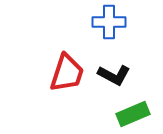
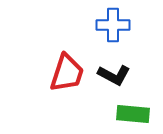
blue cross: moved 4 px right, 3 px down
green rectangle: rotated 28 degrees clockwise
